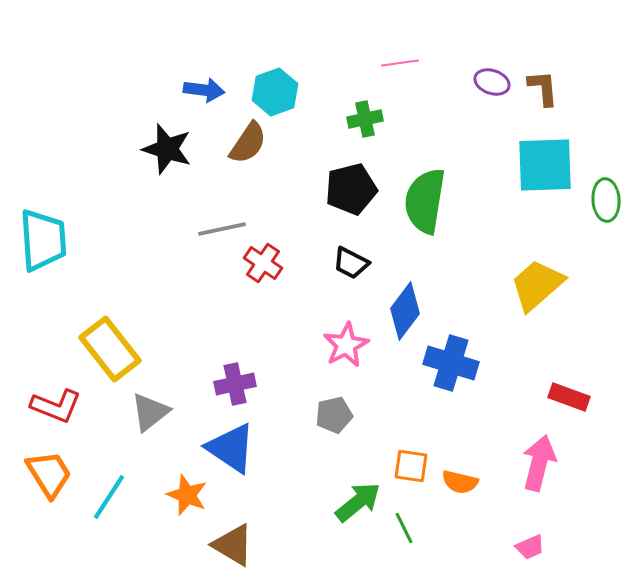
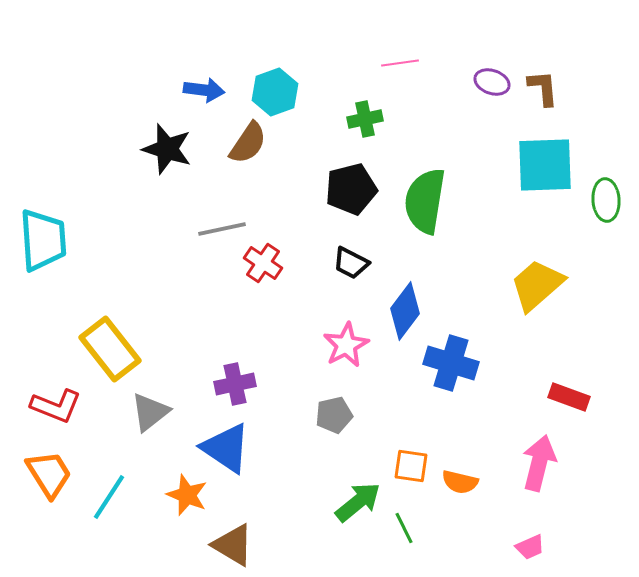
blue triangle: moved 5 px left
